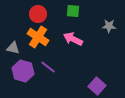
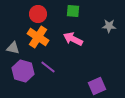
purple square: rotated 24 degrees clockwise
